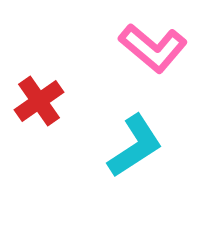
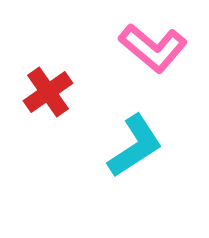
red cross: moved 9 px right, 9 px up
